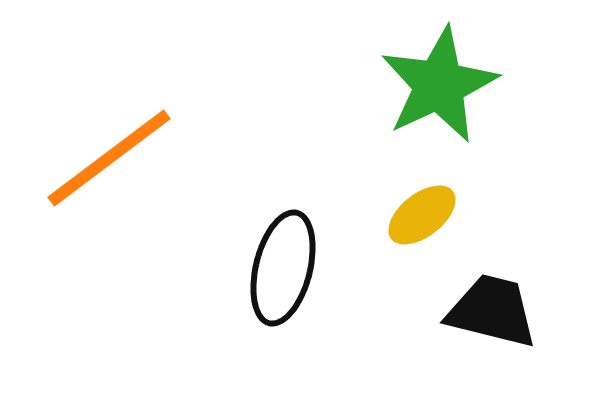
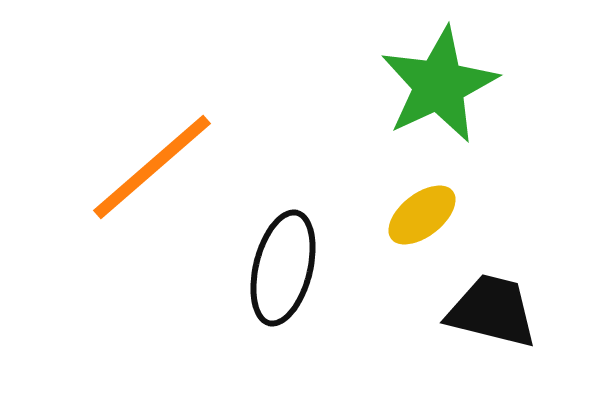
orange line: moved 43 px right, 9 px down; rotated 4 degrees counterclockwise
